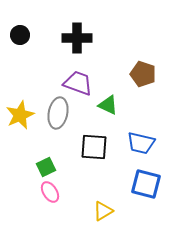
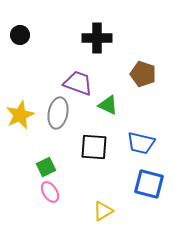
black cross: moved 20 px right
blue square: moved 3 px right
